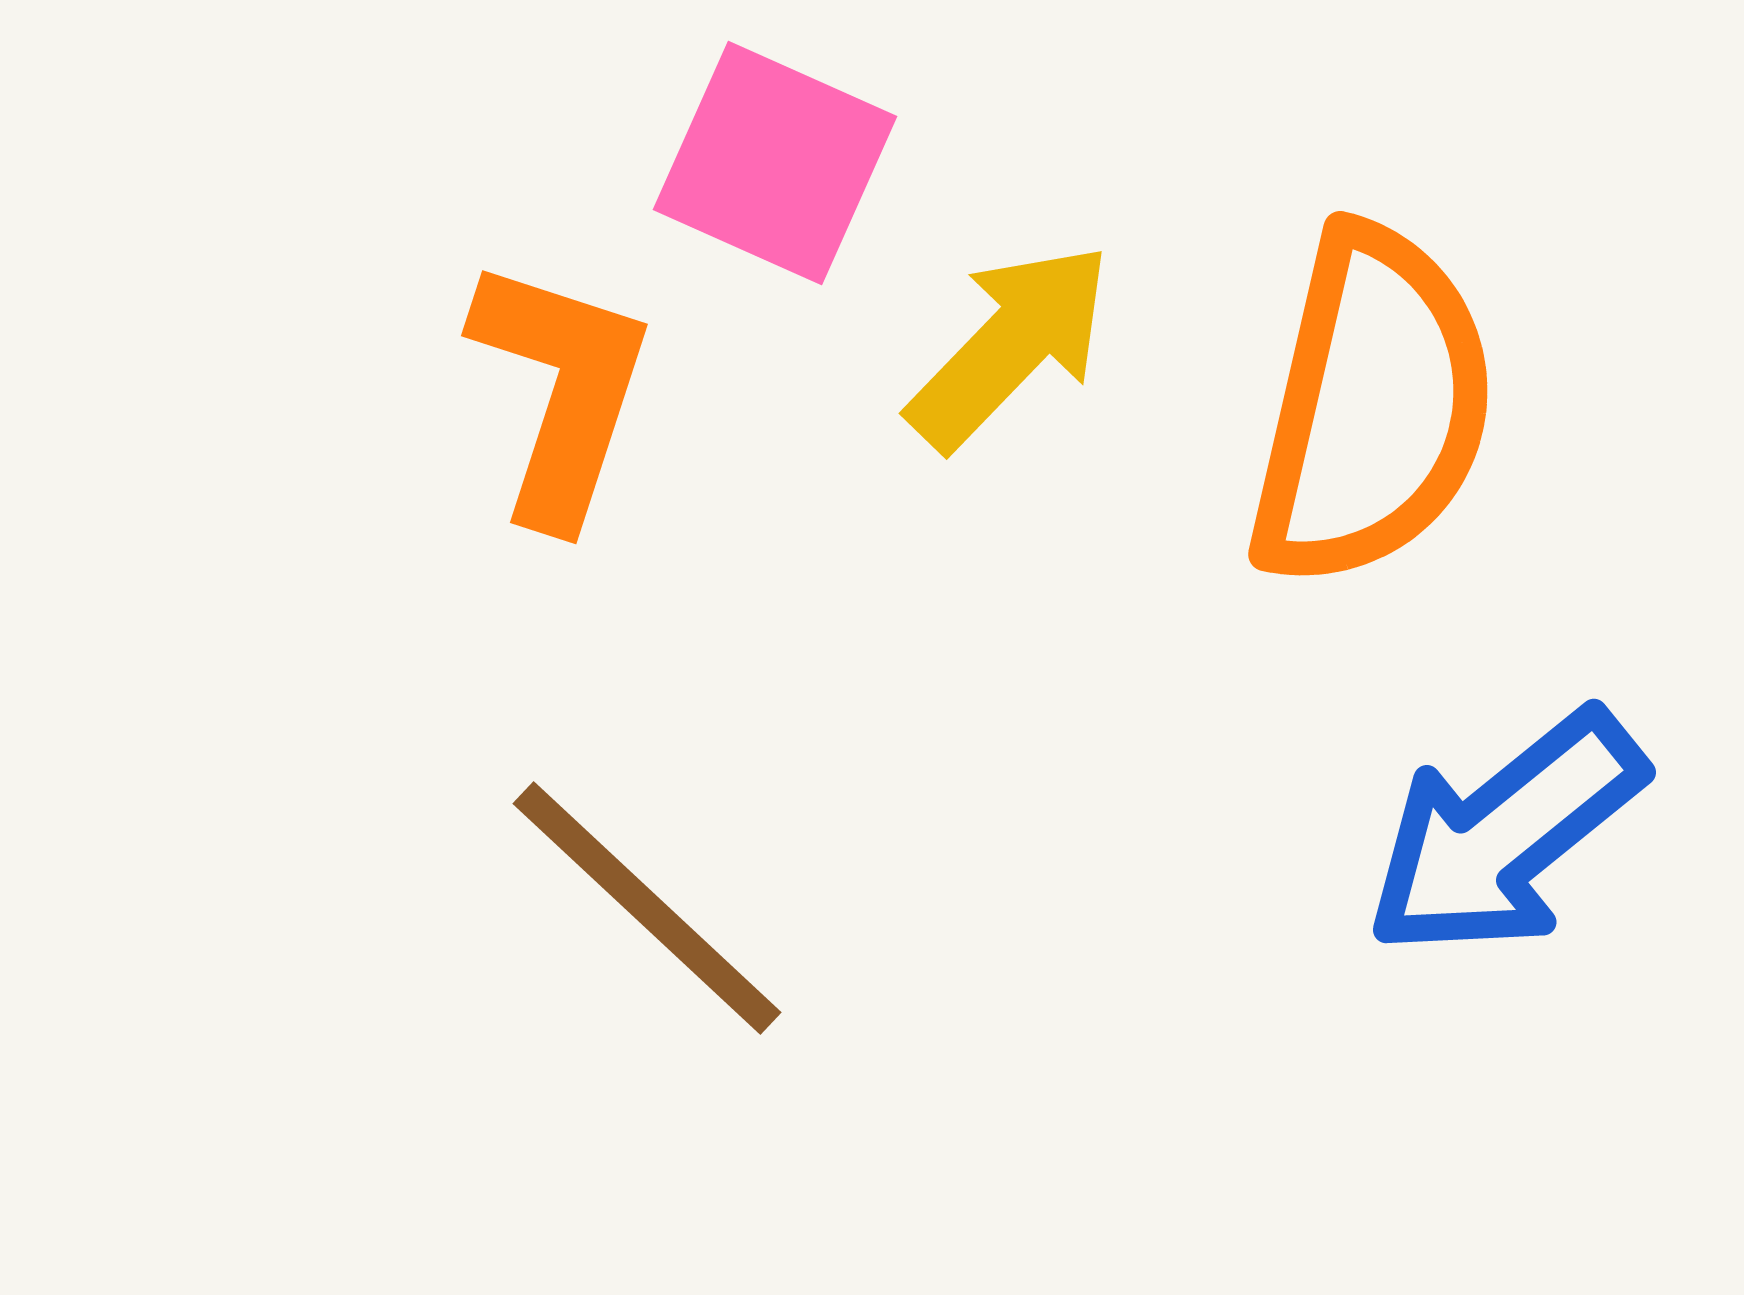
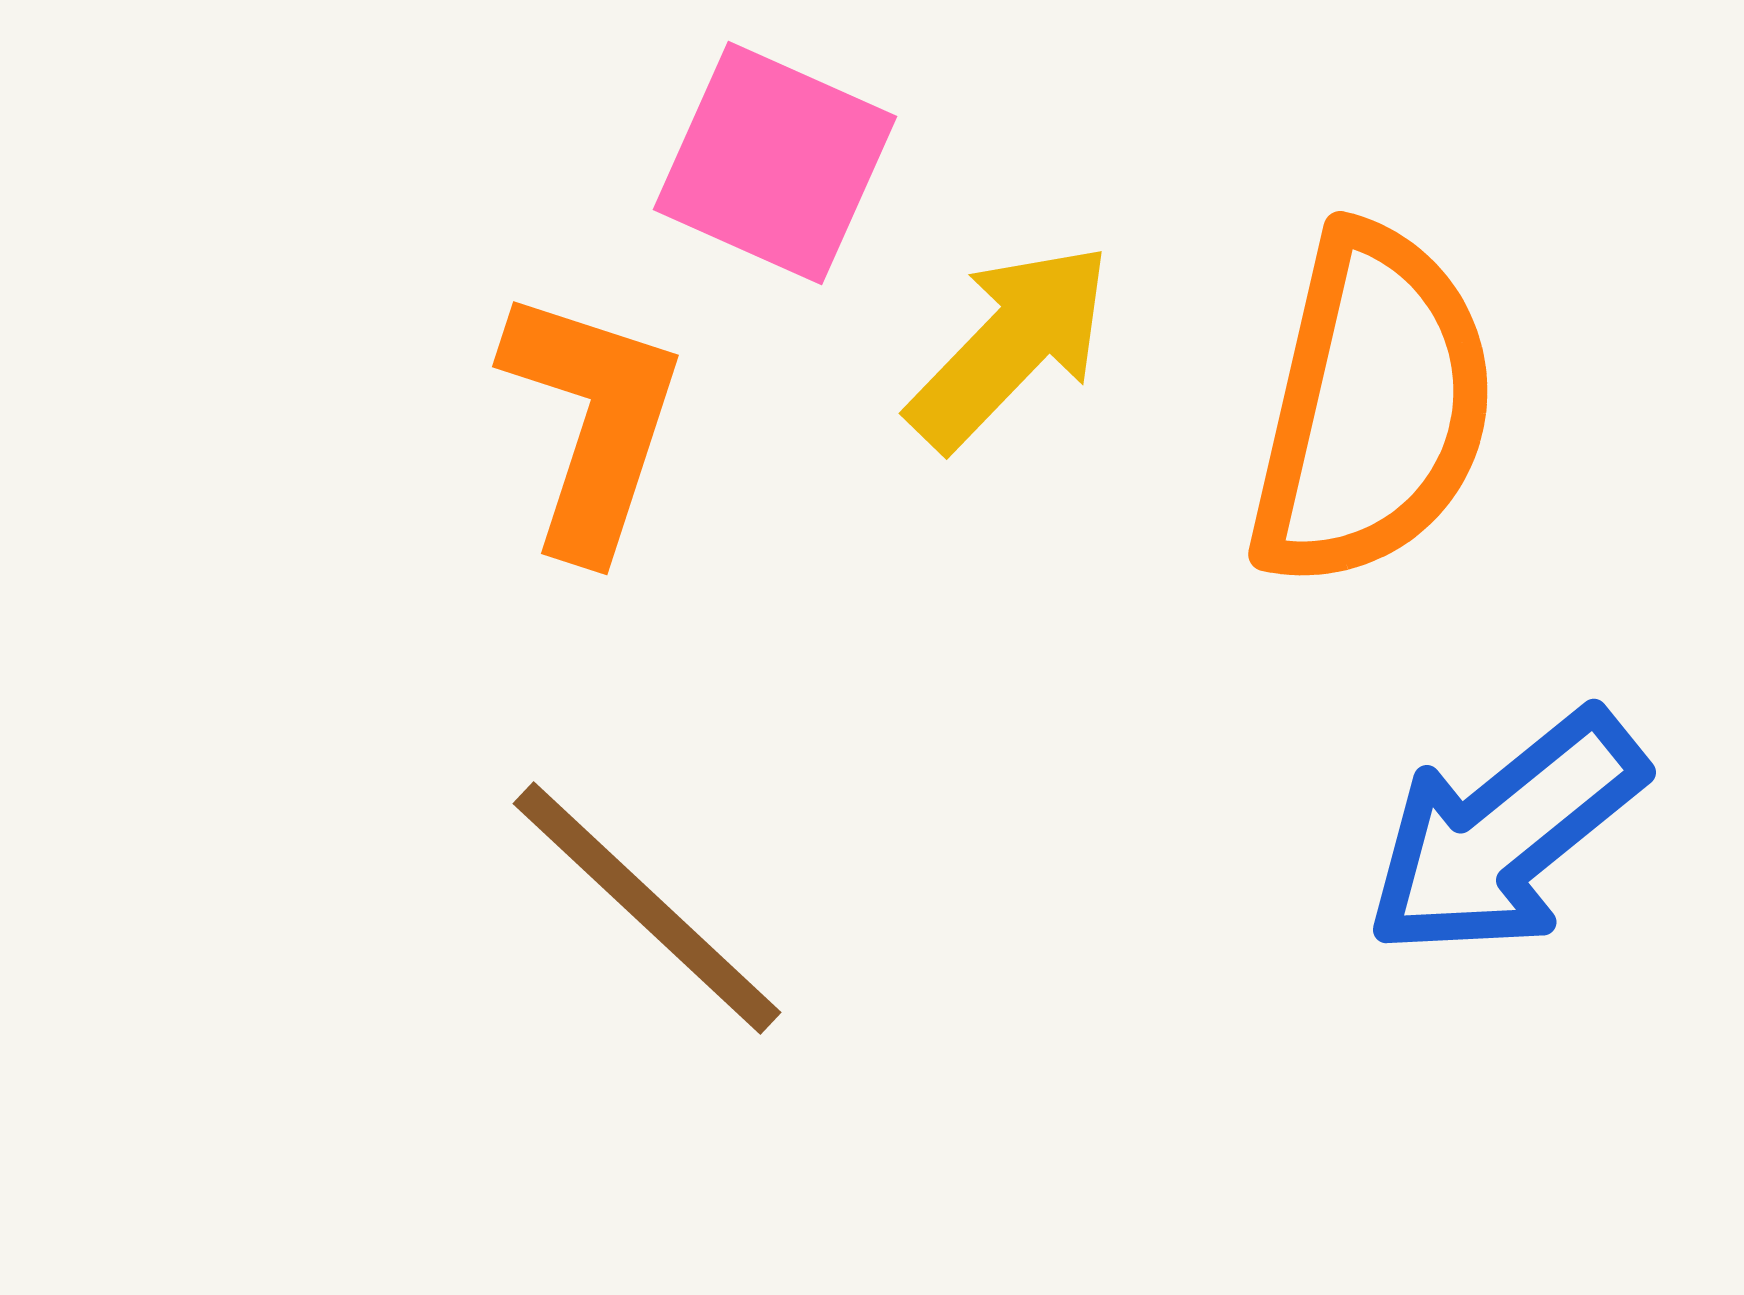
orange L-shape: moved 31 px right, 31 px down
